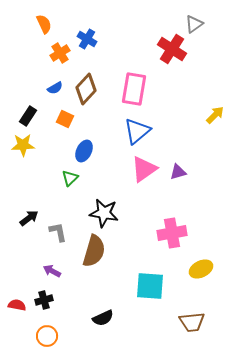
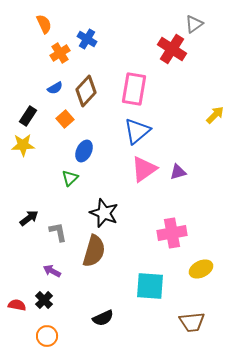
brown diamond: moved 2 px down
orange square: rotated 24 degrees clockwise
black star: rotated 12 degrees clockwise
black cross: rotated 30 degrees counterclockwise
